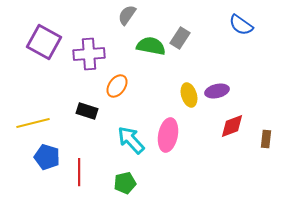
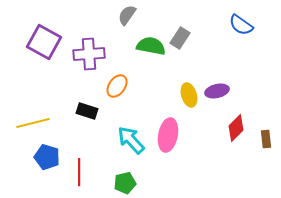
red diamond: moved 4 px right, 2 px down; rotated 24 degrees counterclockwise
brown rectangle: rotated 12 degrees counterclockwise
